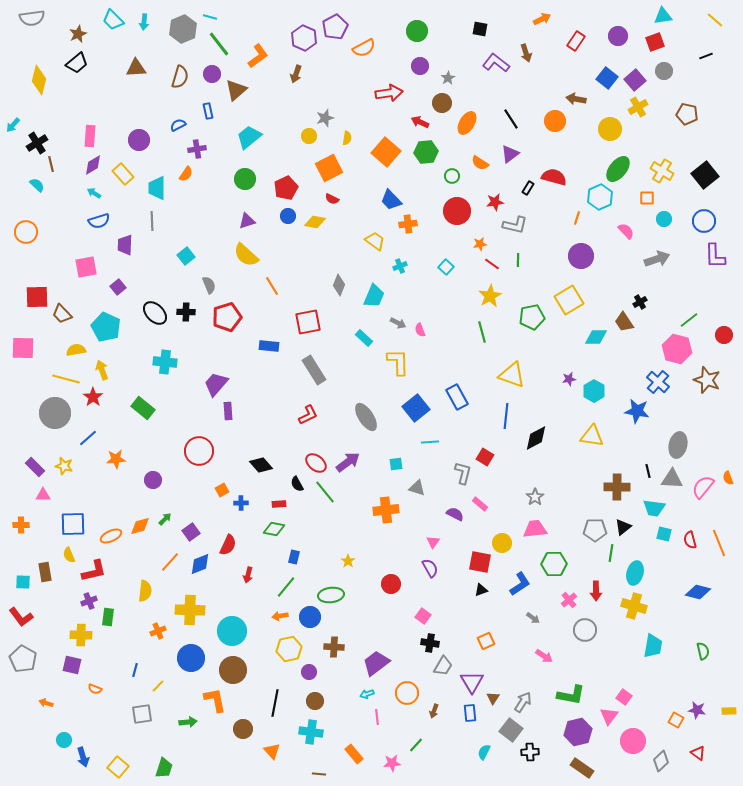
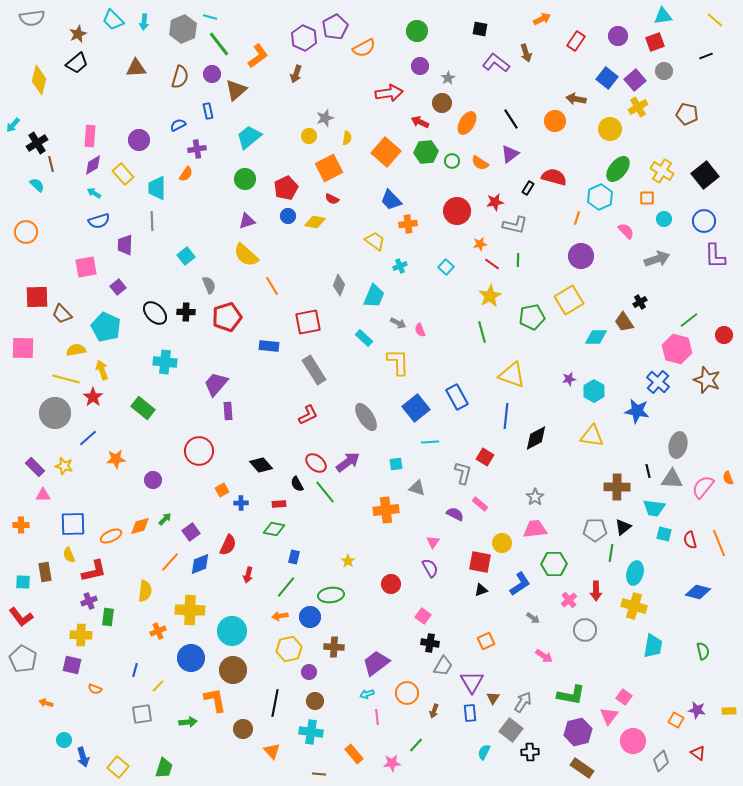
green circle at (452, 176): moved 15 px up
